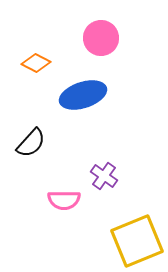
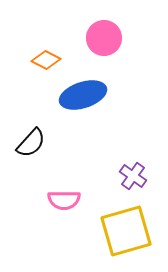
pink circle: moved 3 px right
orange diamond: moved 10 px right, 3 px up
purple cross: moved 29 px right
yellow square: moved 11 px left, 10 px up; rotated 6 degrees clockwise
